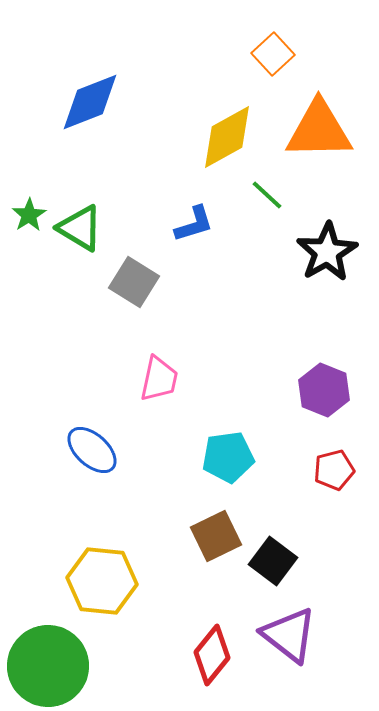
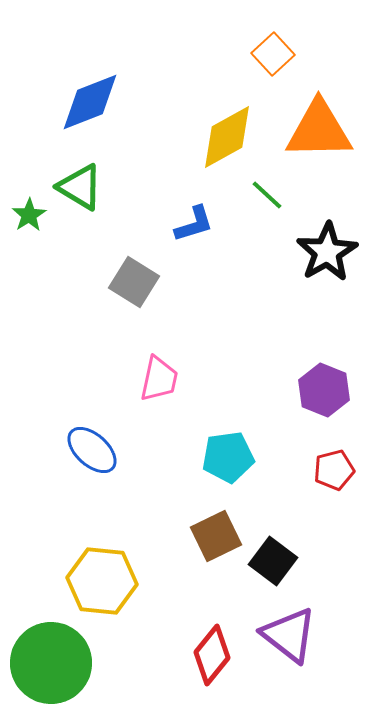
green triangle: moved 41 px up
green circle: moved 3 px right, 3 px up
